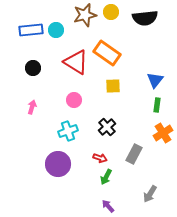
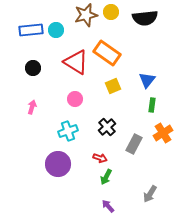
brown star: moved 1 px right
blue triangle: moved 8 px left
yellow square: rotated 21 degrees counterclockwise
pink circle: moved 1 px right, 1 px up
green rectangle: moved 5 px left
gray rectangle: moved 10 px up
